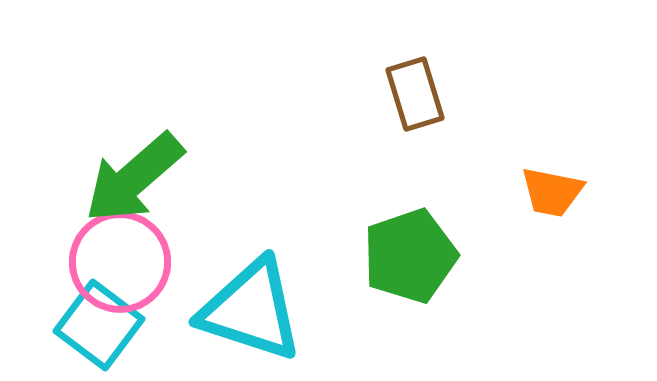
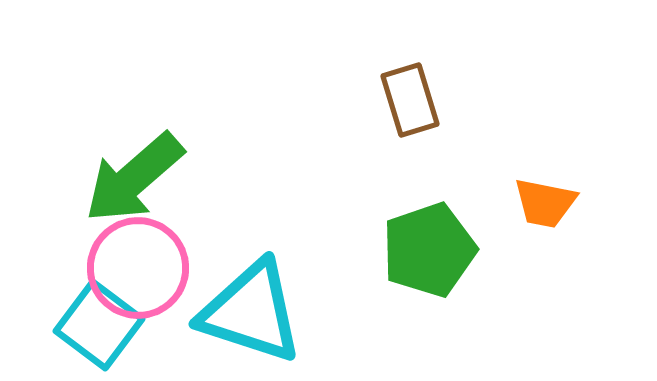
brown rectangle: moved 5 px left, 6 px down
orange trapezoid: moved 7 px left, 11 px down
green pentagon: moved 19 px right, 6 px up
pink circle: moved 18 px right, 6 px down
cyan triangle: moved 2 px down
